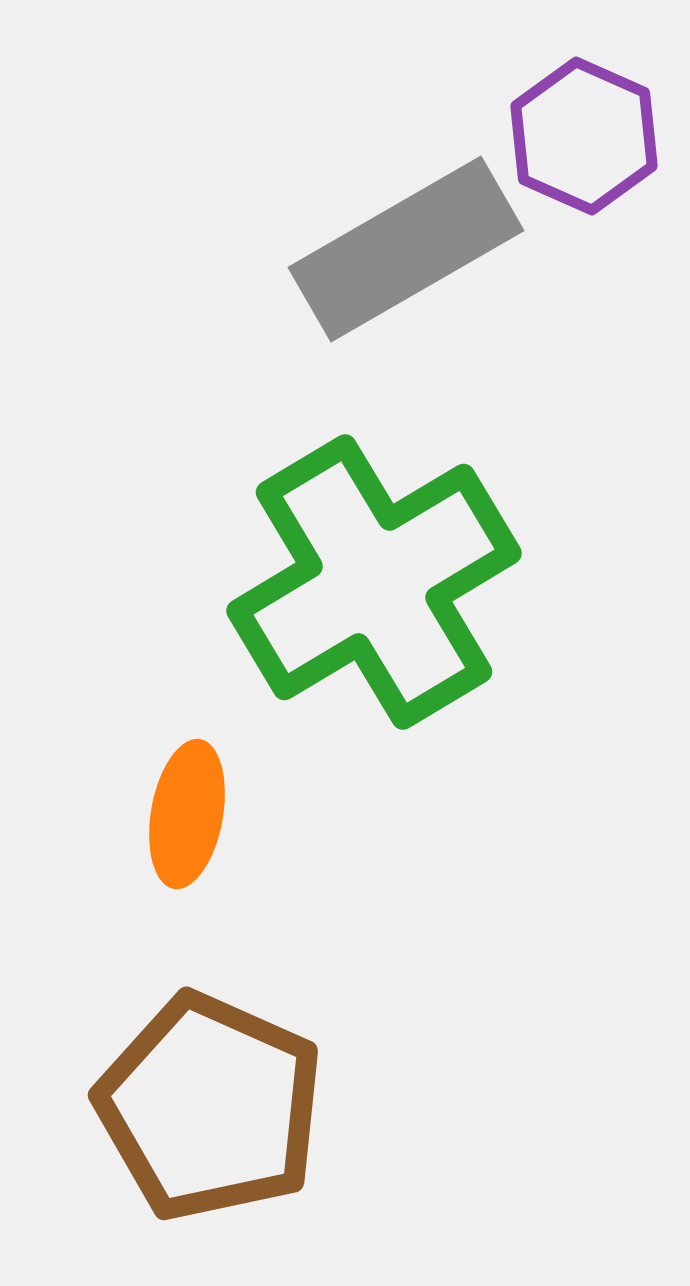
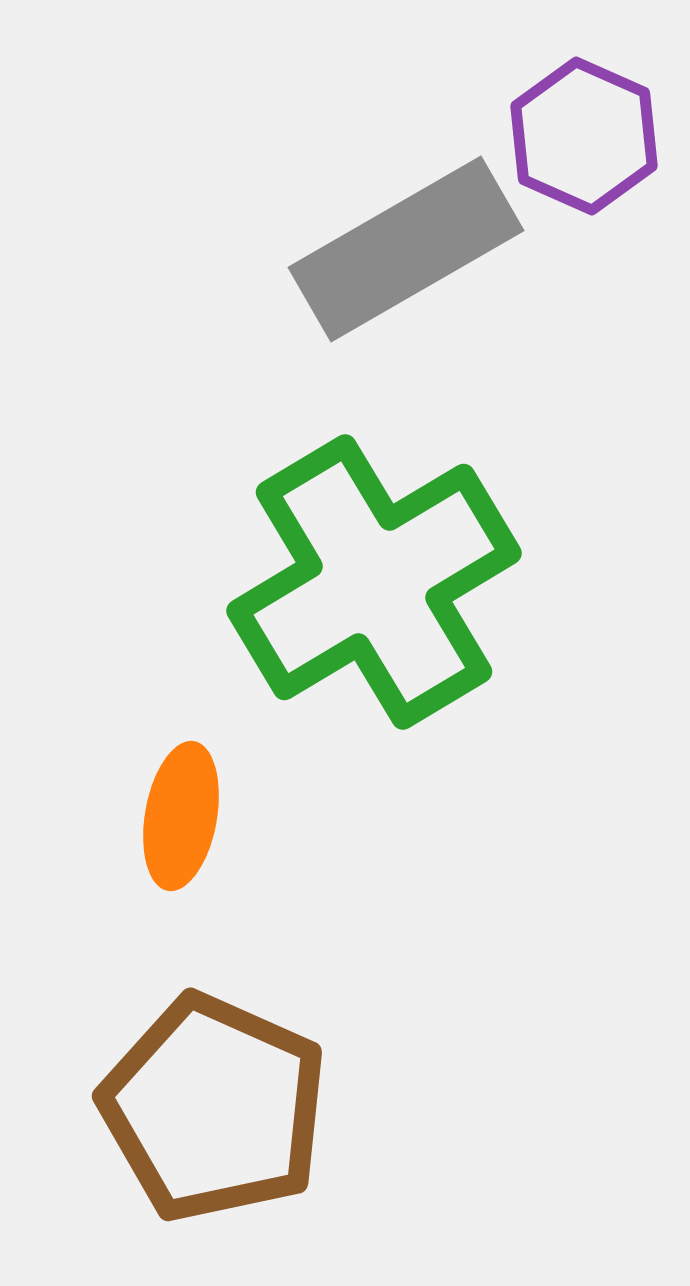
orange ellipse: moved 6 px left, 2 px down
brown pentagon: moved 4 px right, 1 px down
